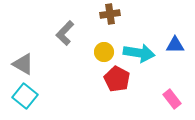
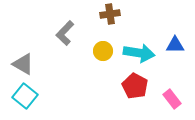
yellow circle: moved 1 px left, 1 px up
red pentagon: moved 18 px right, 7 px down
